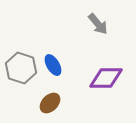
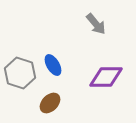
gray arrow: moved 2 px left
gray hexagon: moved 1 px left, 5 px down
purple diamond: moved 1 px up
